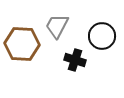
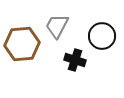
brown hexagon: rotated 8 degrees counterclockwise
